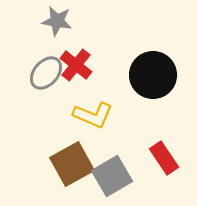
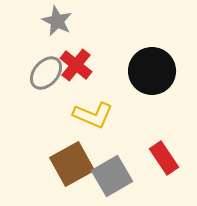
gray star: rotated 16 degrees clockwise
black circle: moved 1 px left, 4 px up
